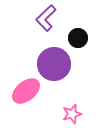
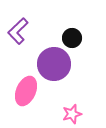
purple L-shape: moved 28 px left, 13 px down
black circle: moved 6 px left
pink ellipse: rotated 28 degrees counterclockwise
